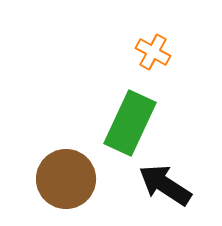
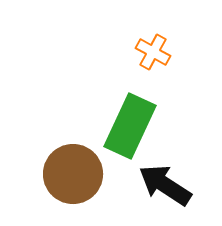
green rectangle: moved 3 px down
brown circle: moved 7 px right, 5 px up
